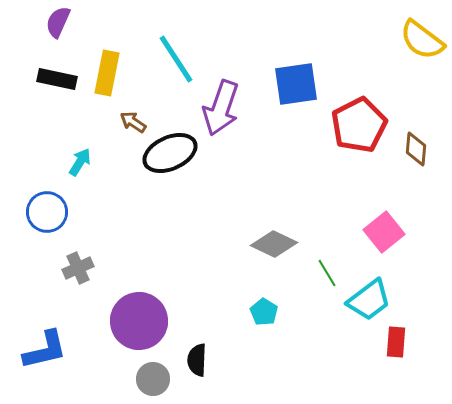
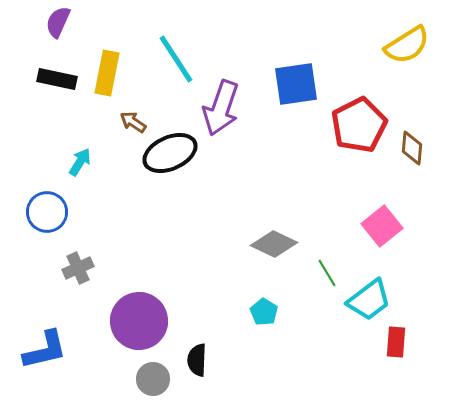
yellow semicircle: moved 15 px left, 5 px down; rotated 69 degrees counterclockwise
brown diamond: moved 4 px left, 1 px up
pink square: moved 2 px left, 6 px up
